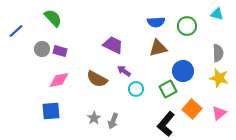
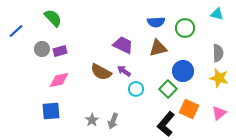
green circle: moved 2 px left, 2 px down
purple trapezoid: moved 10 px right
purple rectangle: rotated 32 degrees counterclockwise
brown semicircle: moved 4 px right, 7 px up
green square: rotated 18 degrees counterclockwise
orange square: moved 3 px left; rotated 18 degrees counterclockwise
gray star: moved 2 px left, 2 px down
